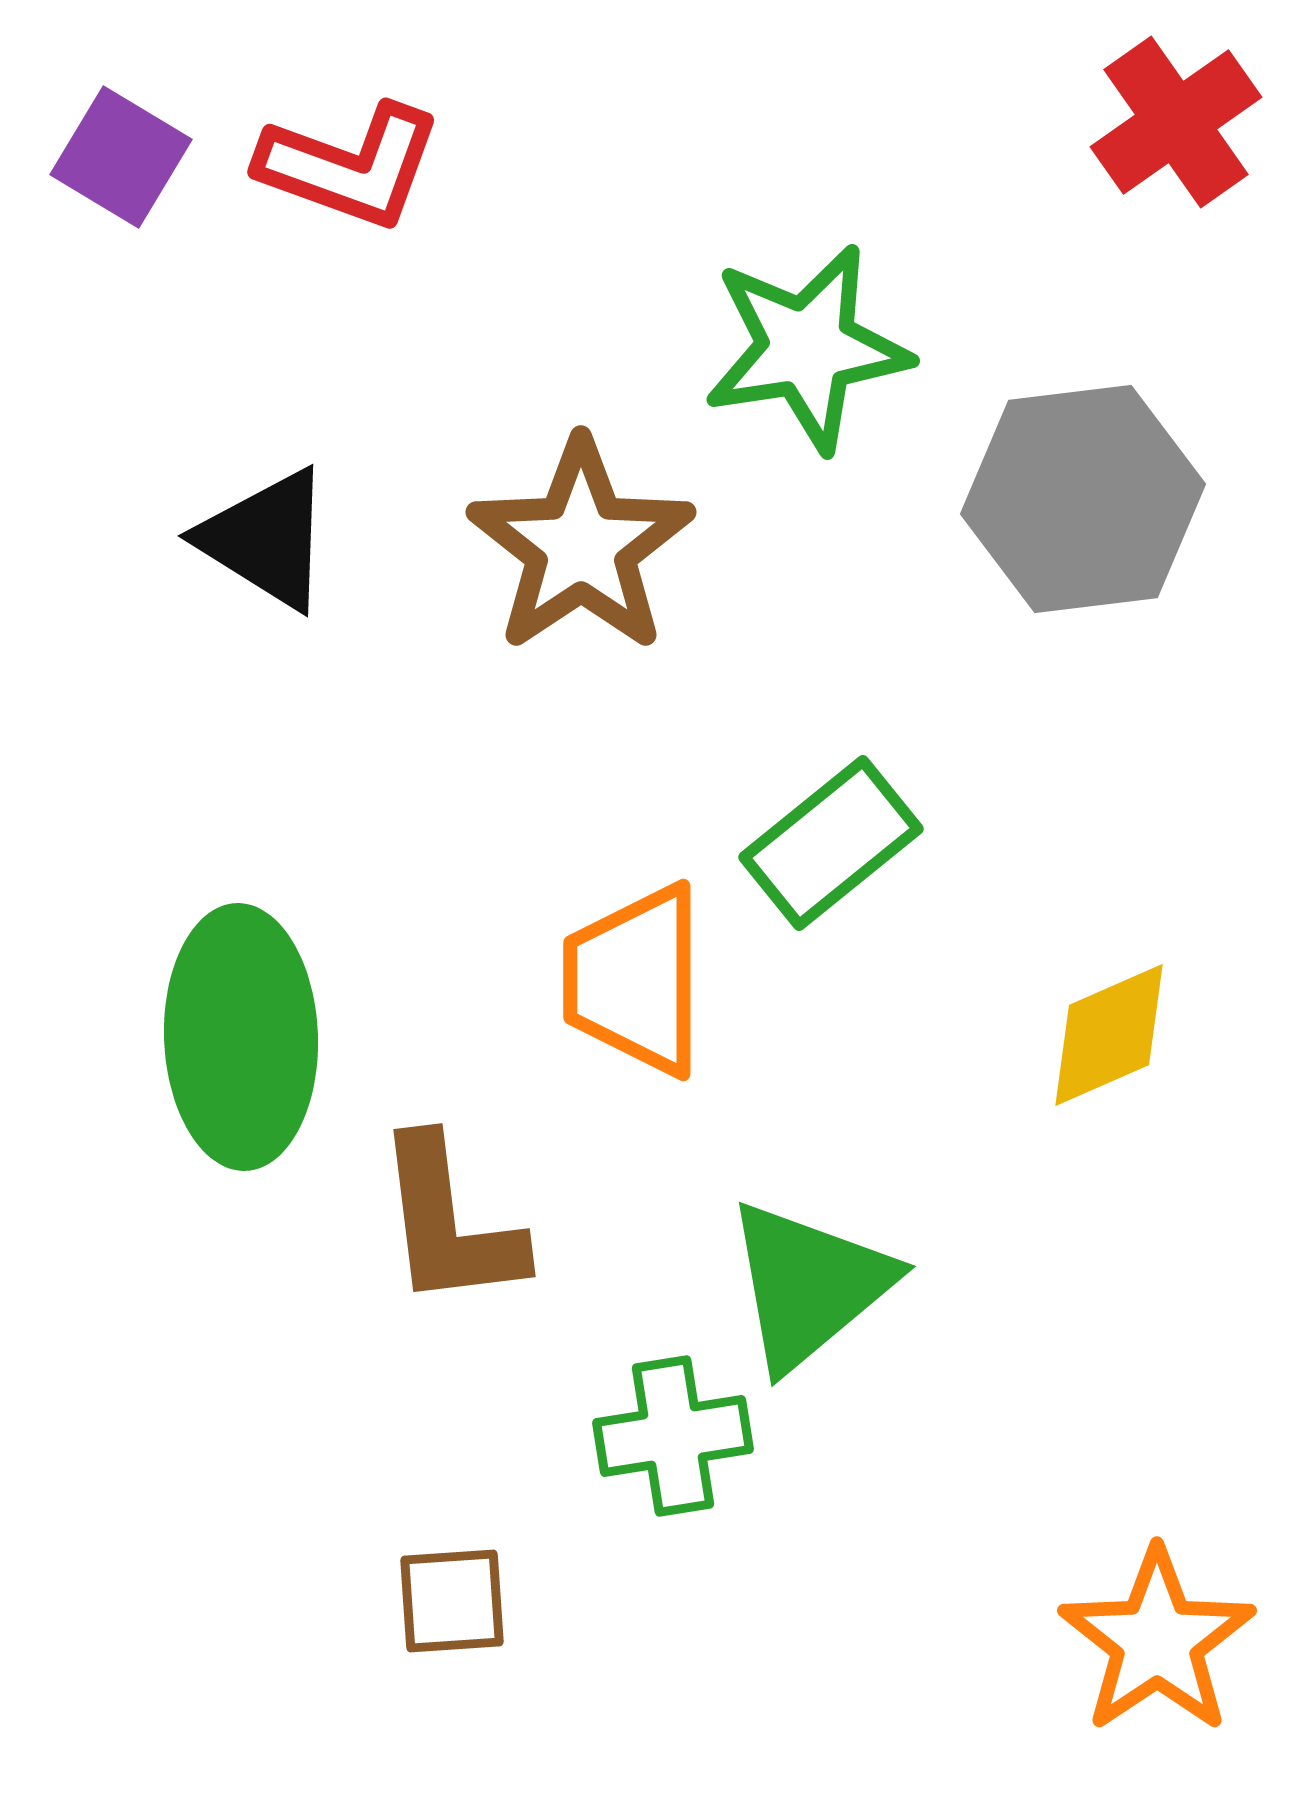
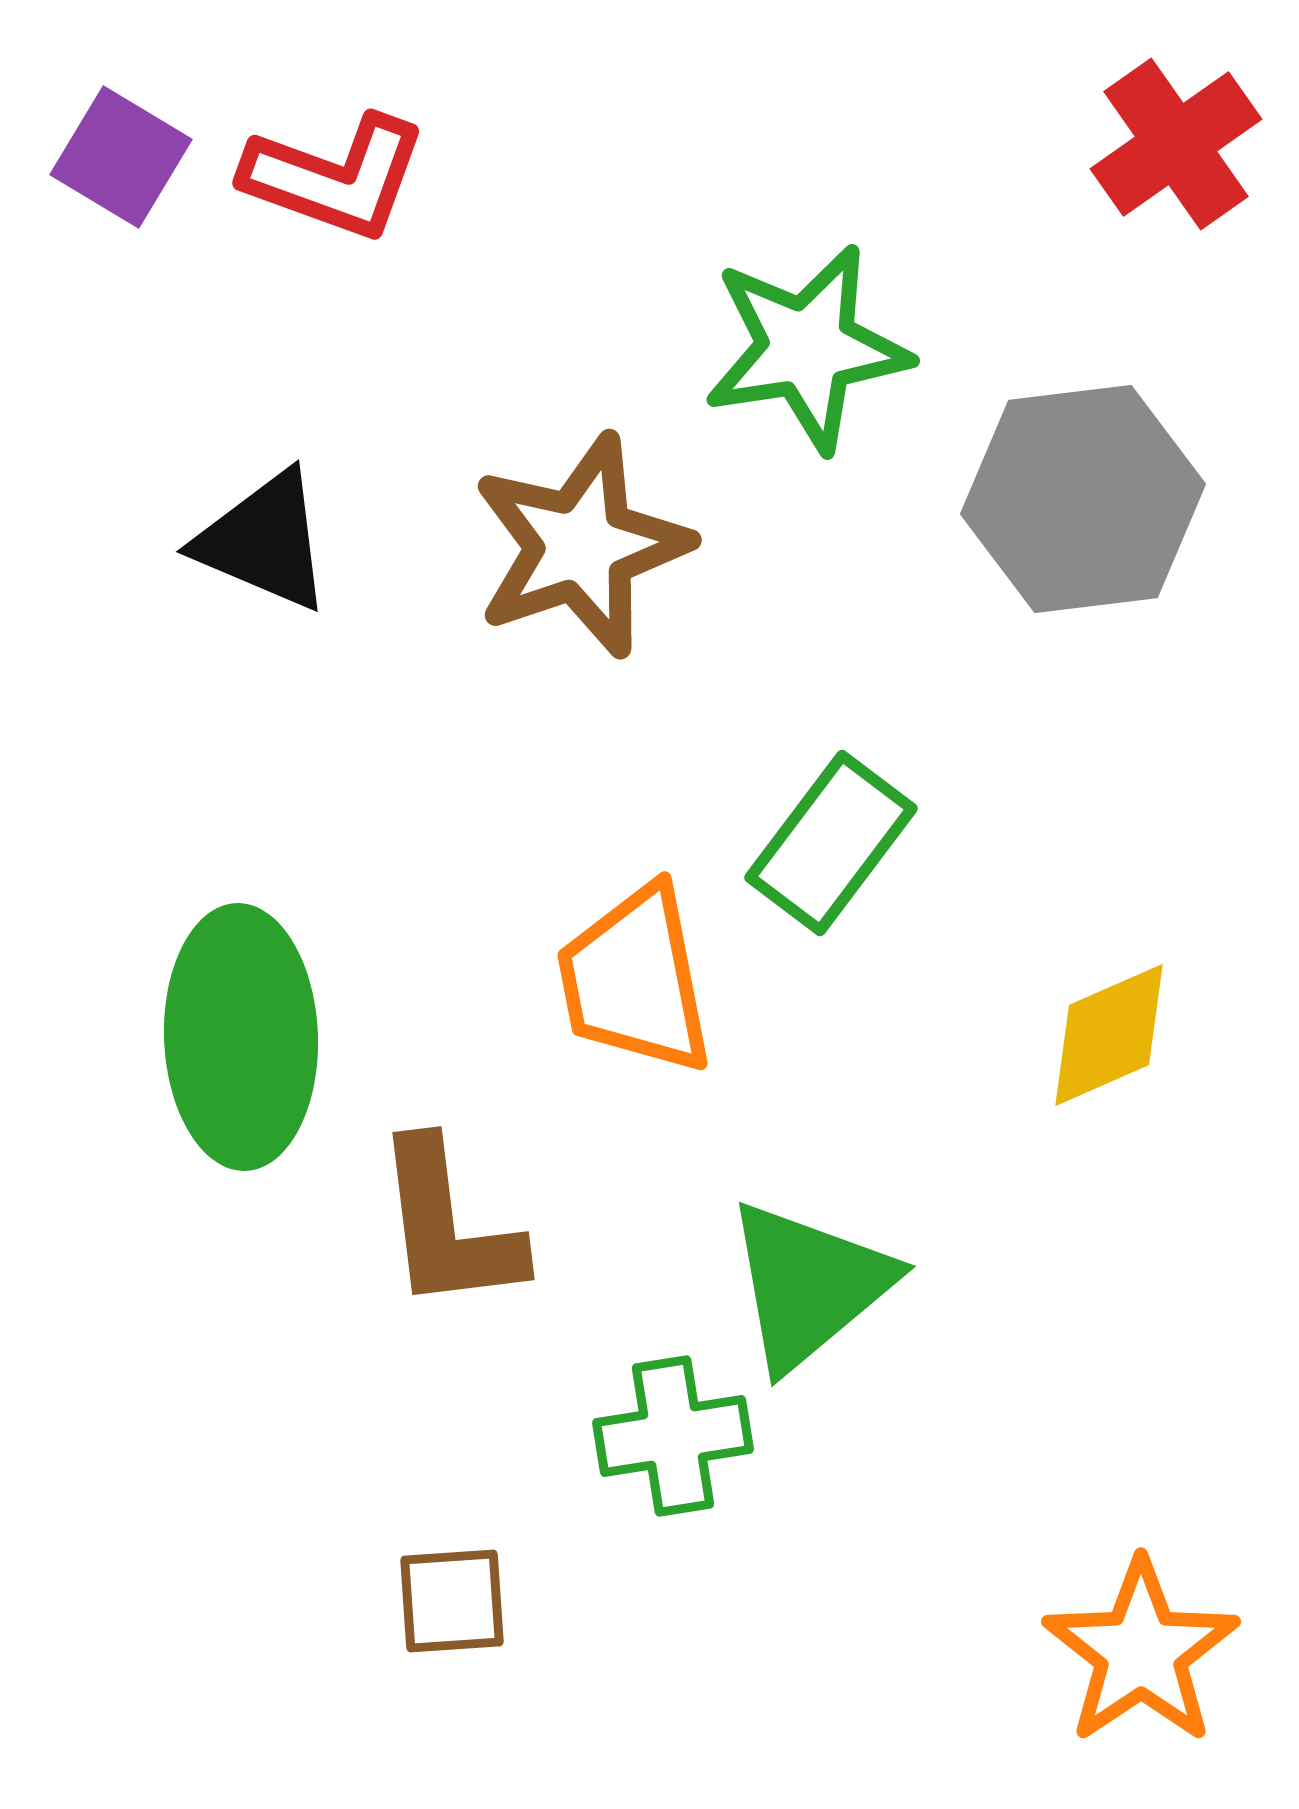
red cross: moved 22 px down
red L-shape: moved 15 px left, 11 px down
black triangle: moved 2 px left, 2 px down; rotated 9 degrees counterclockwise
brown star: rotated 15 degrees clockwise
green rectangle: rotated 14 degrees counterclockwise
orange trapezoid: rotated 11 degrees counterclockwise
brown L-shape: moved 1 px left, 3 px down
orange star: moved 16 px left, 11 px down
